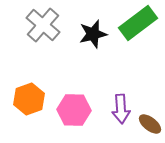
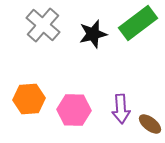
orange hexagon: rotated 16 degrees clockwise
